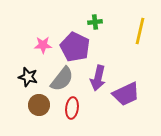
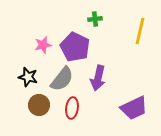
green cross: moved 3 px up
pink star: rotated 12 degrees counterclockwise
purple trapezoid: moved 8 px right, 14 px down
